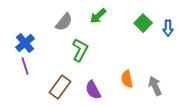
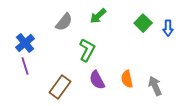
green L-shape: moved 7 px right
purple semicircle: moved 4 px right, 10 px up
